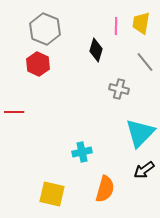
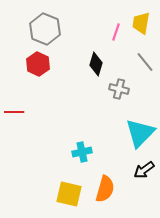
pink line: moved 6 px down; rotated 18 degrees clockwise
black diamond: moved 14 px down
yellow square: moved 17 px right
